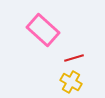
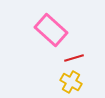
pink rectangle: moved 8 px right
